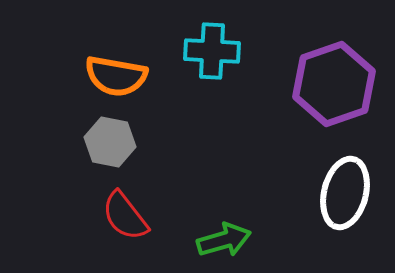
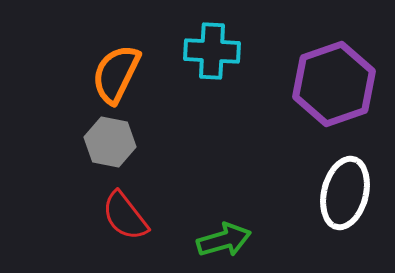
orange semicircle: moved 2 px up; rotated 106 degrees clockwise
